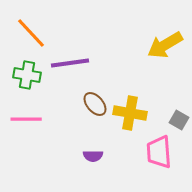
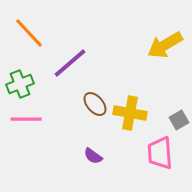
orange line: moved 2 px left
purple line: rotated 33 degrees counterclockwise
green cross: moved 7 px left, 9 px down; rotated 32 degrees counterclockwise
gray square: rotated 30 degrees clockwise
pink trapezoid: moved 1 px right, 1 px down
purple semicircle: rotated 36 degrees clockwise
